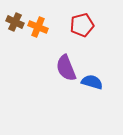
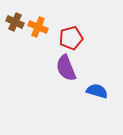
red pentagon: moved 11 px left, 13 px down
blue semicircle: moved 5 px right, 9 px down
